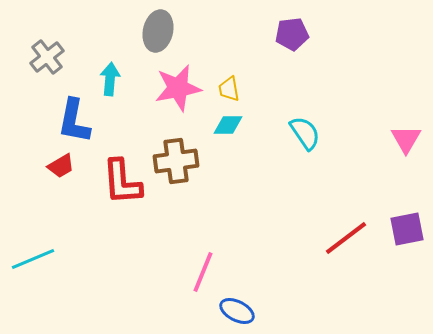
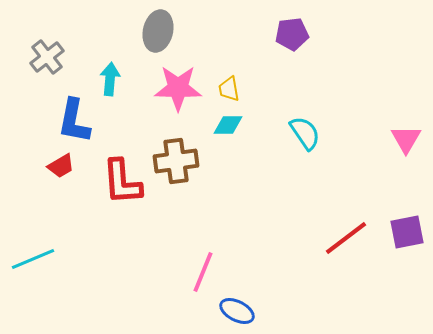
pink star: rotated 12 degrees clockwise
purple square: moved 3 px down
